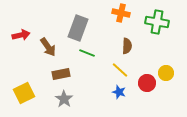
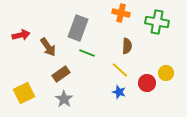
brown rectangle: rotated 24 degrees counterclockwise
